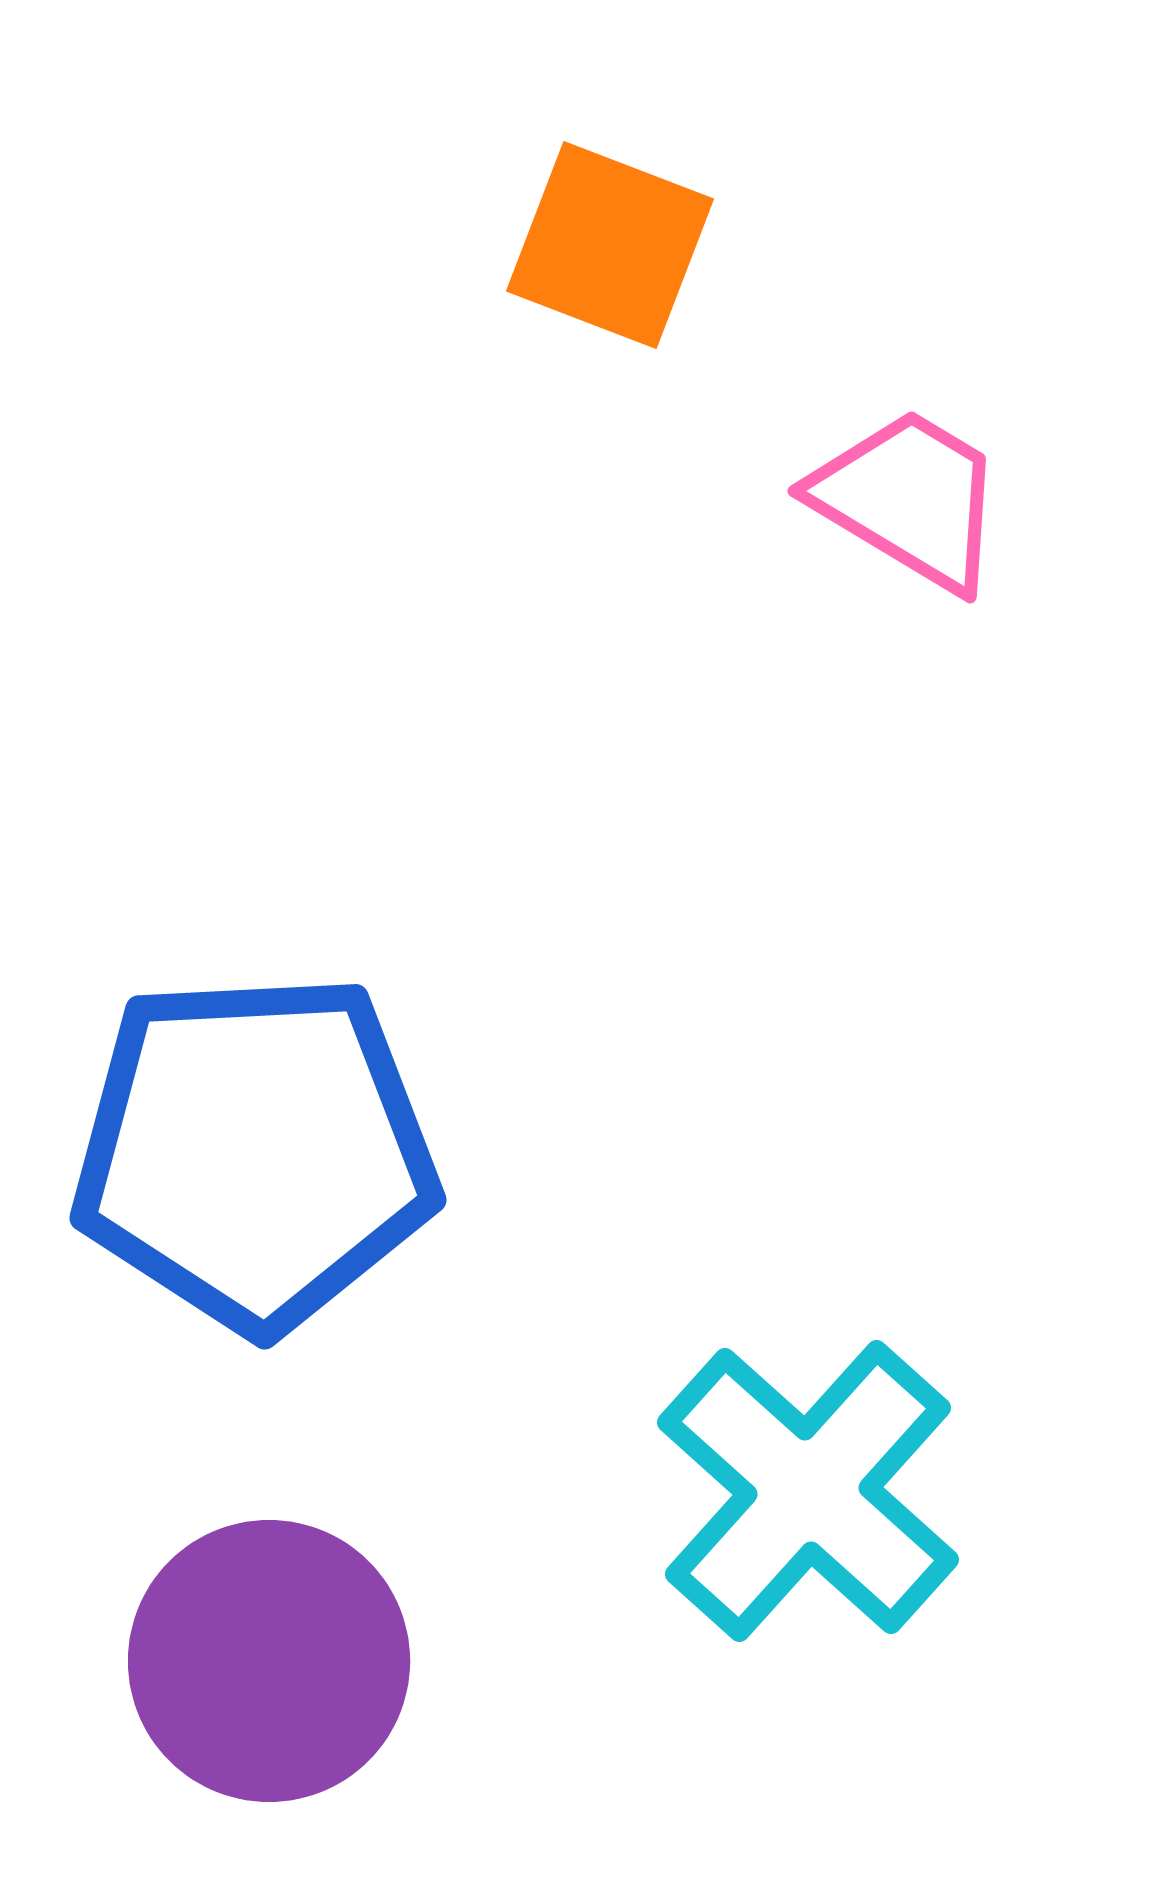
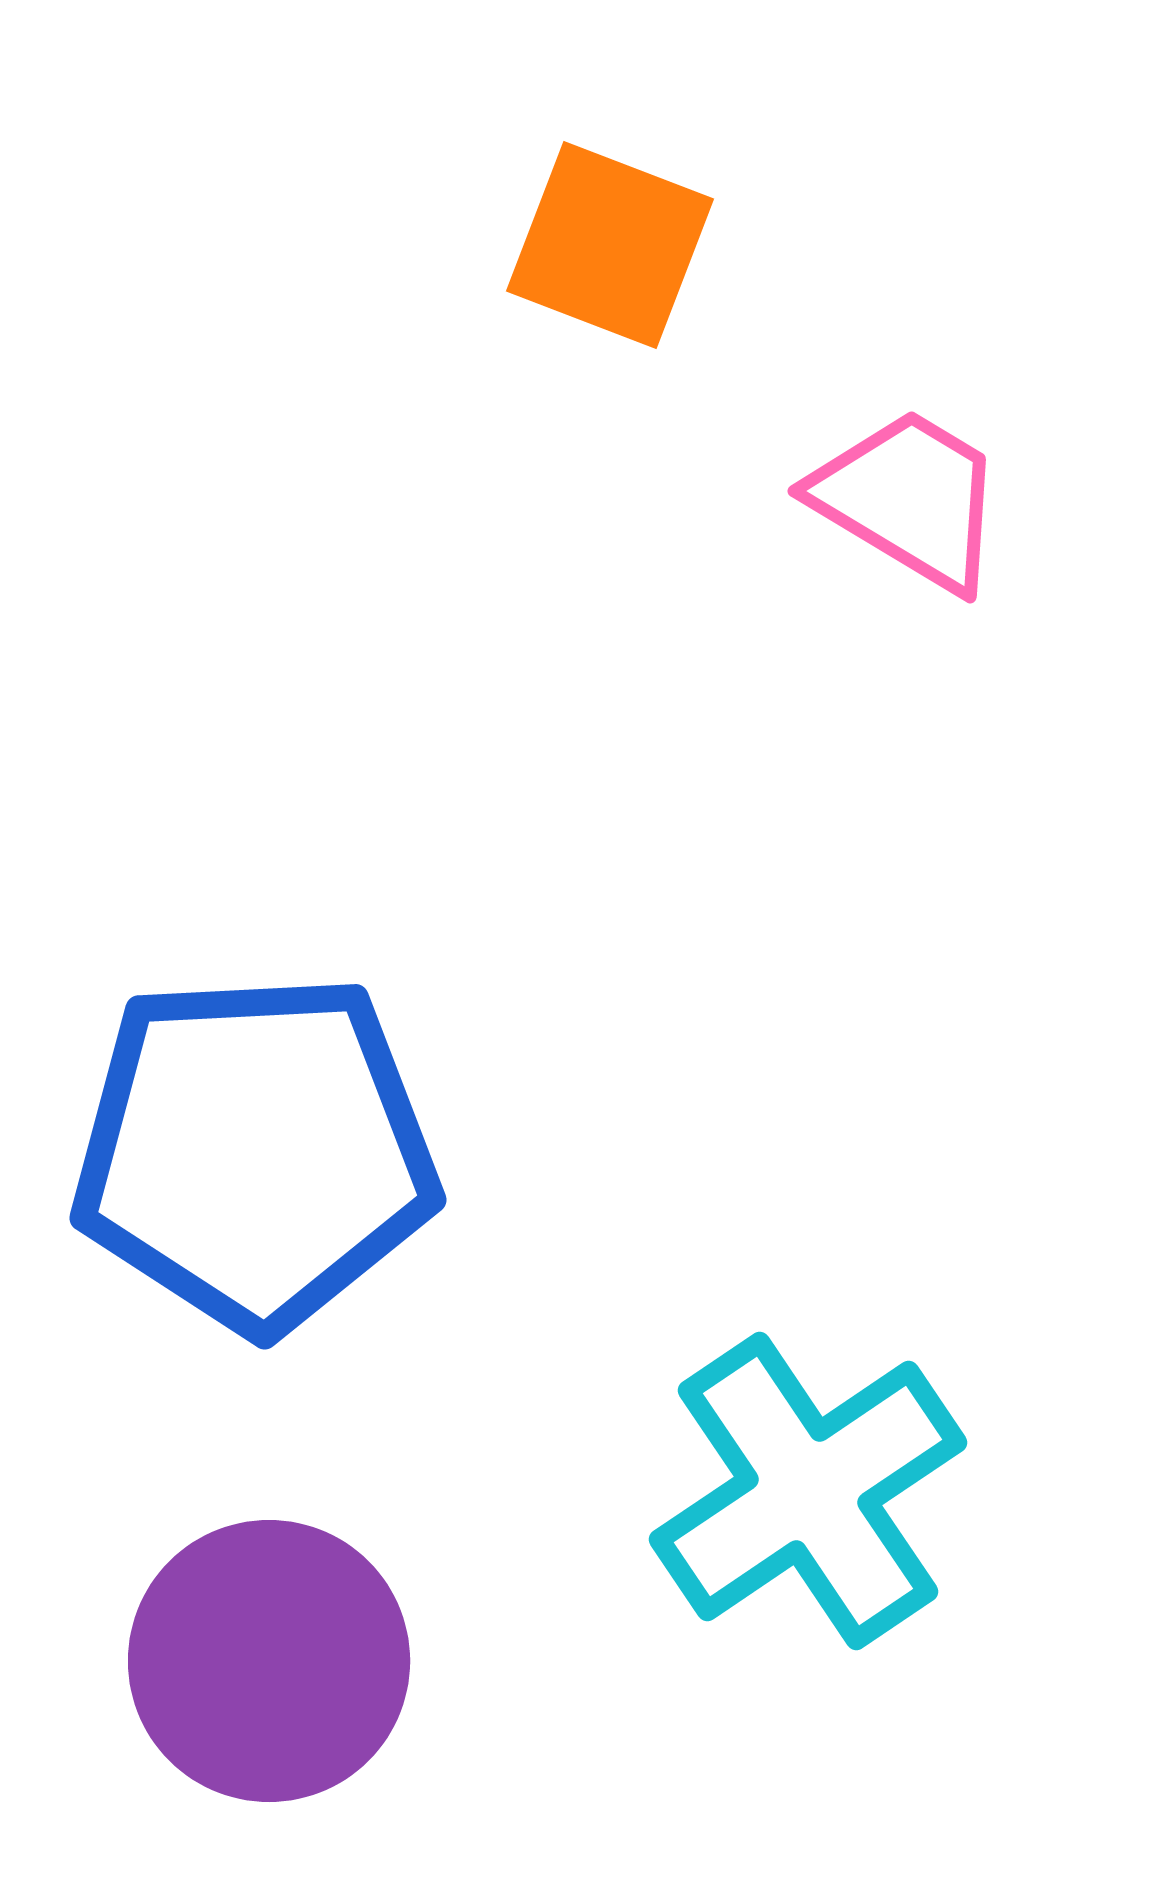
cyan cross: rotated 14 degrees clockwise
